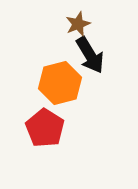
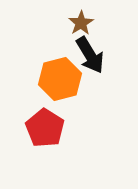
brown star: moved 3 px right, 1 px up; rotated 10 degrees counterclockwise
orange hexagon: moved 4 px up
